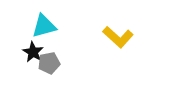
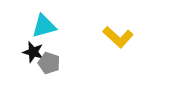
black star: rotated 15 degrees counterclockwise
gray pentagon: rotated 30 degrees clockwise
